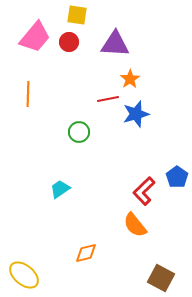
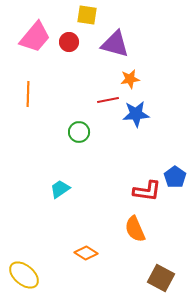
yellow square: moved 10 px right
purple triangle: rotated 12 degrees clockwise
orange star: rotated 24 degrees clockwise
red line: moved 1 px down
blue star: rotated 12 degrees clockwise
blue pentagon: moved 2 px left
red L-shape: moved 3 px right; rotated 128 degrees counterclockwise
orange semicircle: moved 4 px down; rotated 16 degrees clockwise
orange diamond: rotated 45 degrees clockwise
